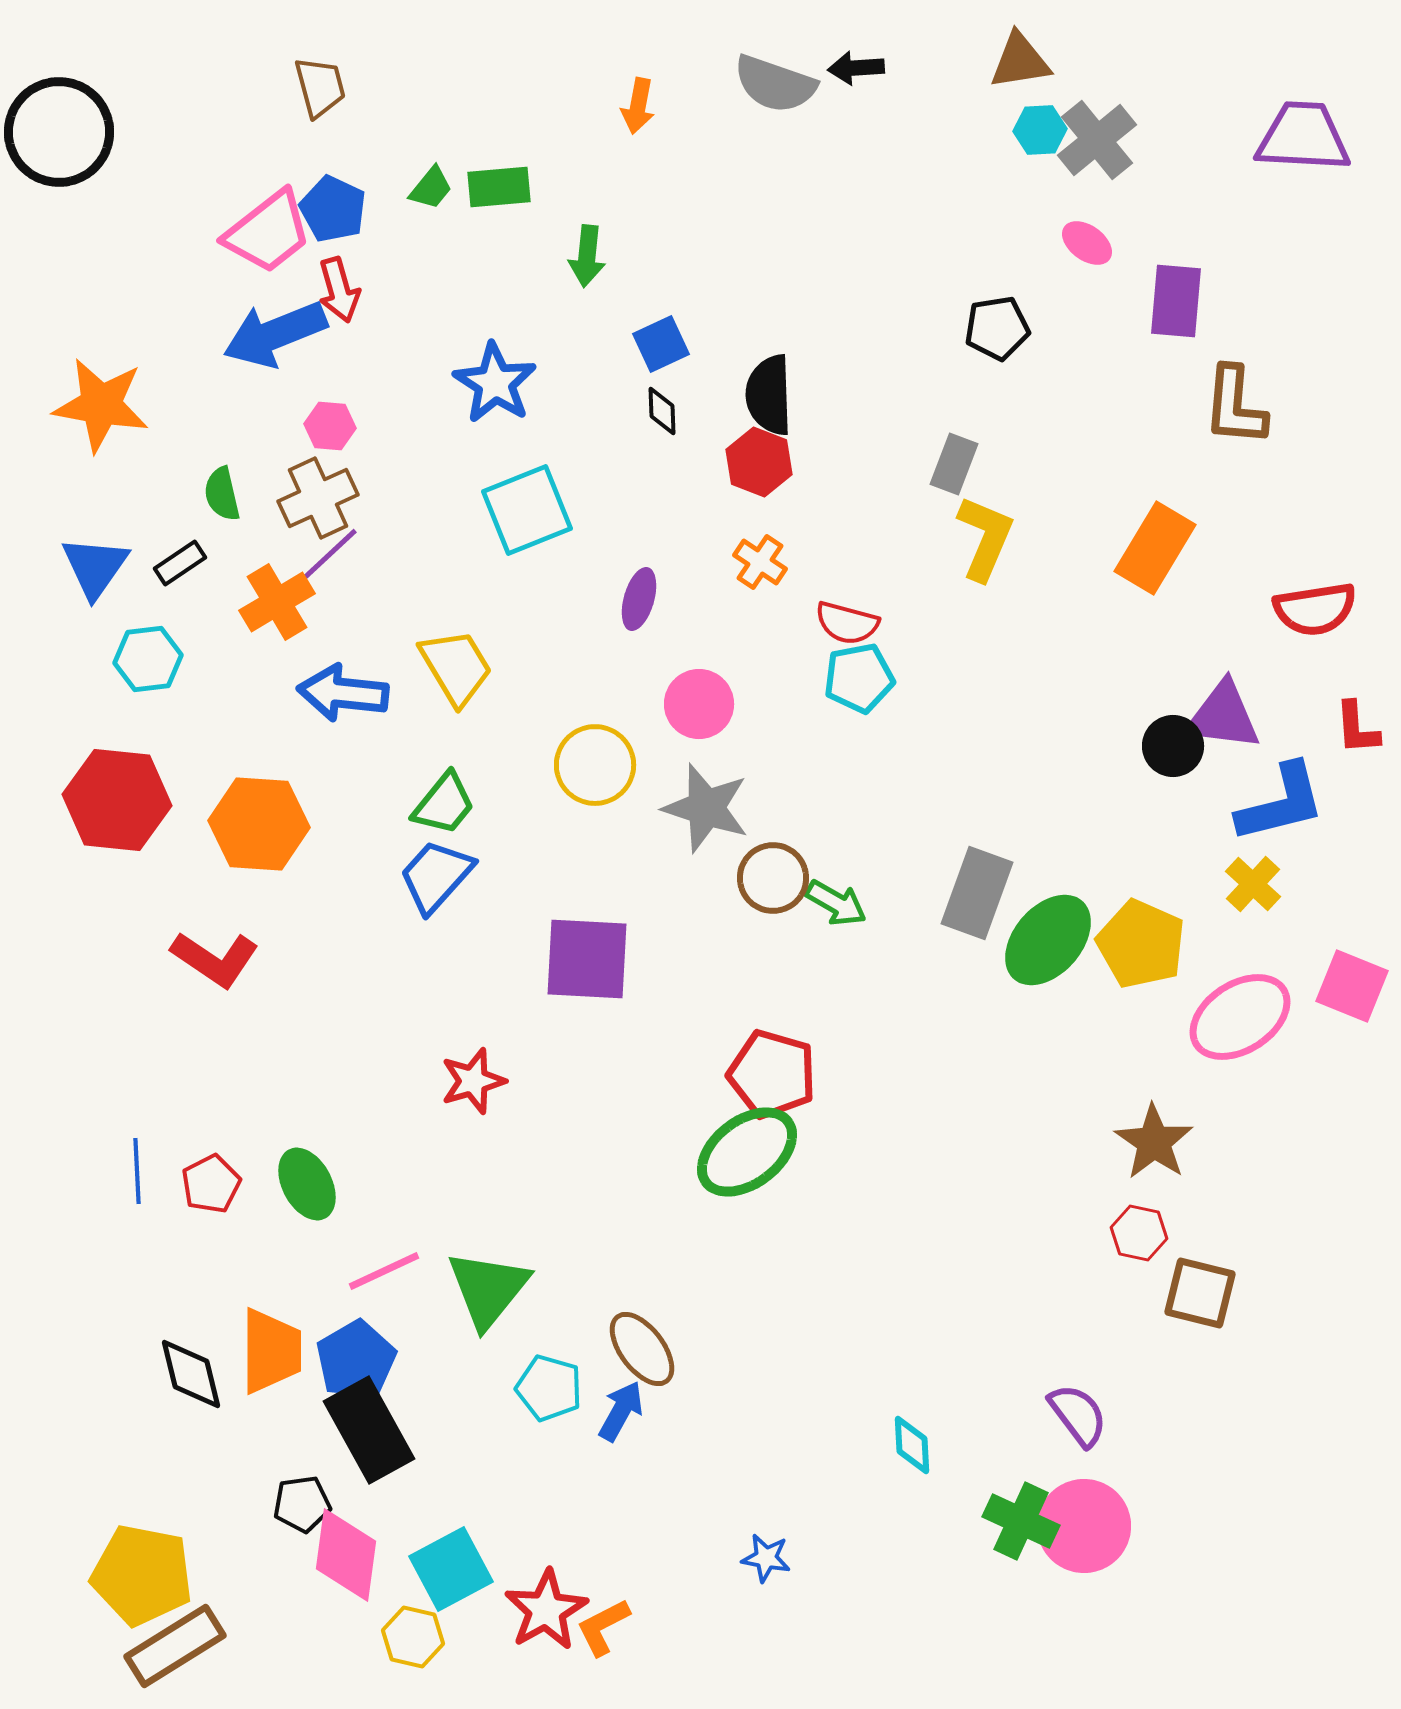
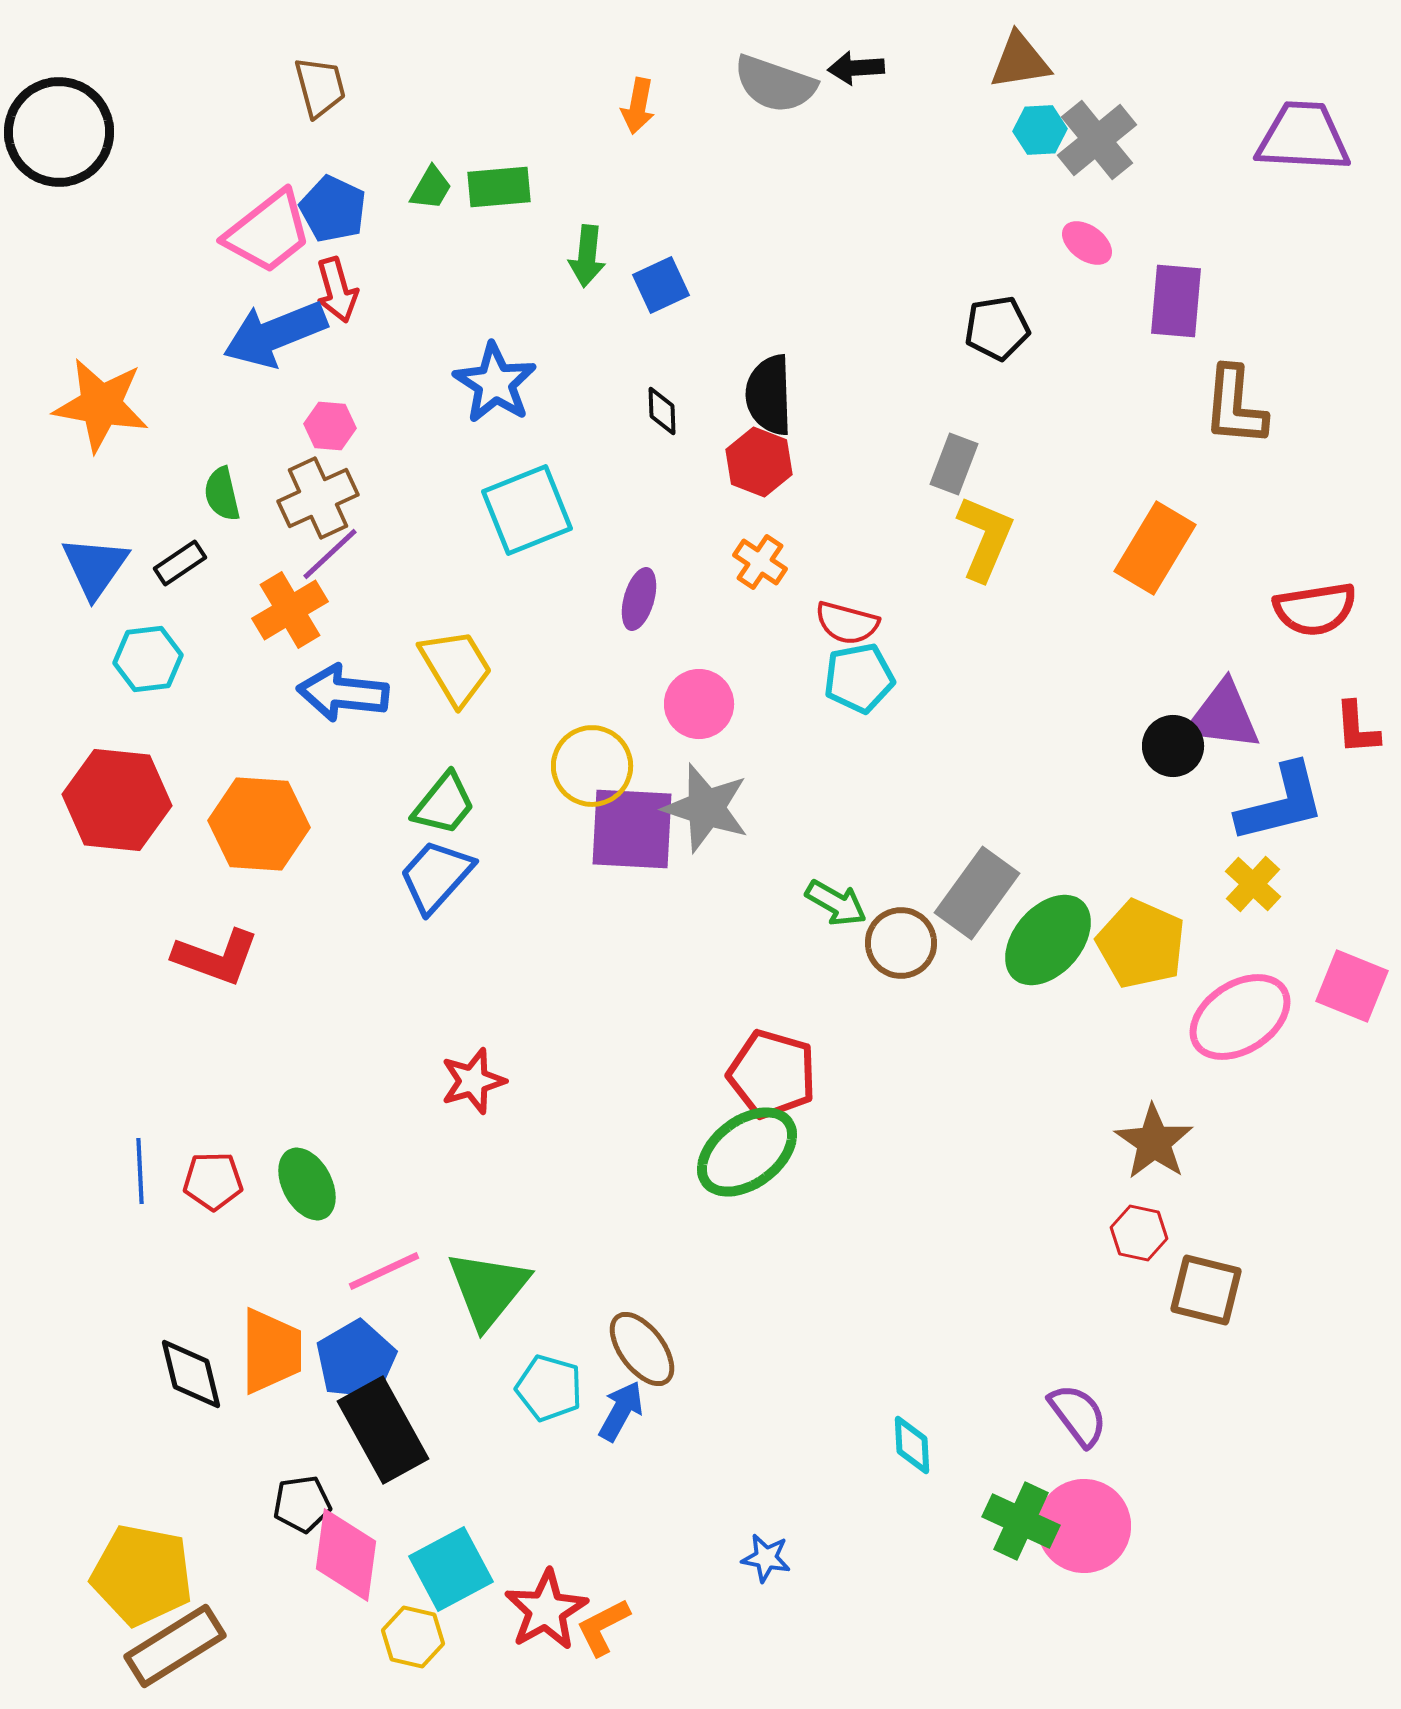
green trapezoid at (431, 188): rotated 9 degrees counterclockwise
red arrow at (339, 290): moved 2 px left
blue square at (661, 344): moved 59 px up
orange cross at (277, 602): moved 13 px right, 8 px down
yellow circle at (595, 765): moved 3 px left, 1 px down
brown circle at (773, 878): moved 128 px right, 65 px down
gray rectangle at (977, 893): rotated 16 degrees clockwise
red L-shape at (215, 959): moved 1 px right, 2 px up; rotated 14 degrees counterclockwise
purple square at (587, 959): moved 45 px right, 130 px up
blue line at (137, 1171): moved 3 px right
red pentagon at (211, 1184): moved 2 px right, 3 px up; rotated 26 degrees clockwise
brown square at (1200, 1293): moved 6 px right, 3 px up
black rectangle at (369, 1430): moved 14 px right
